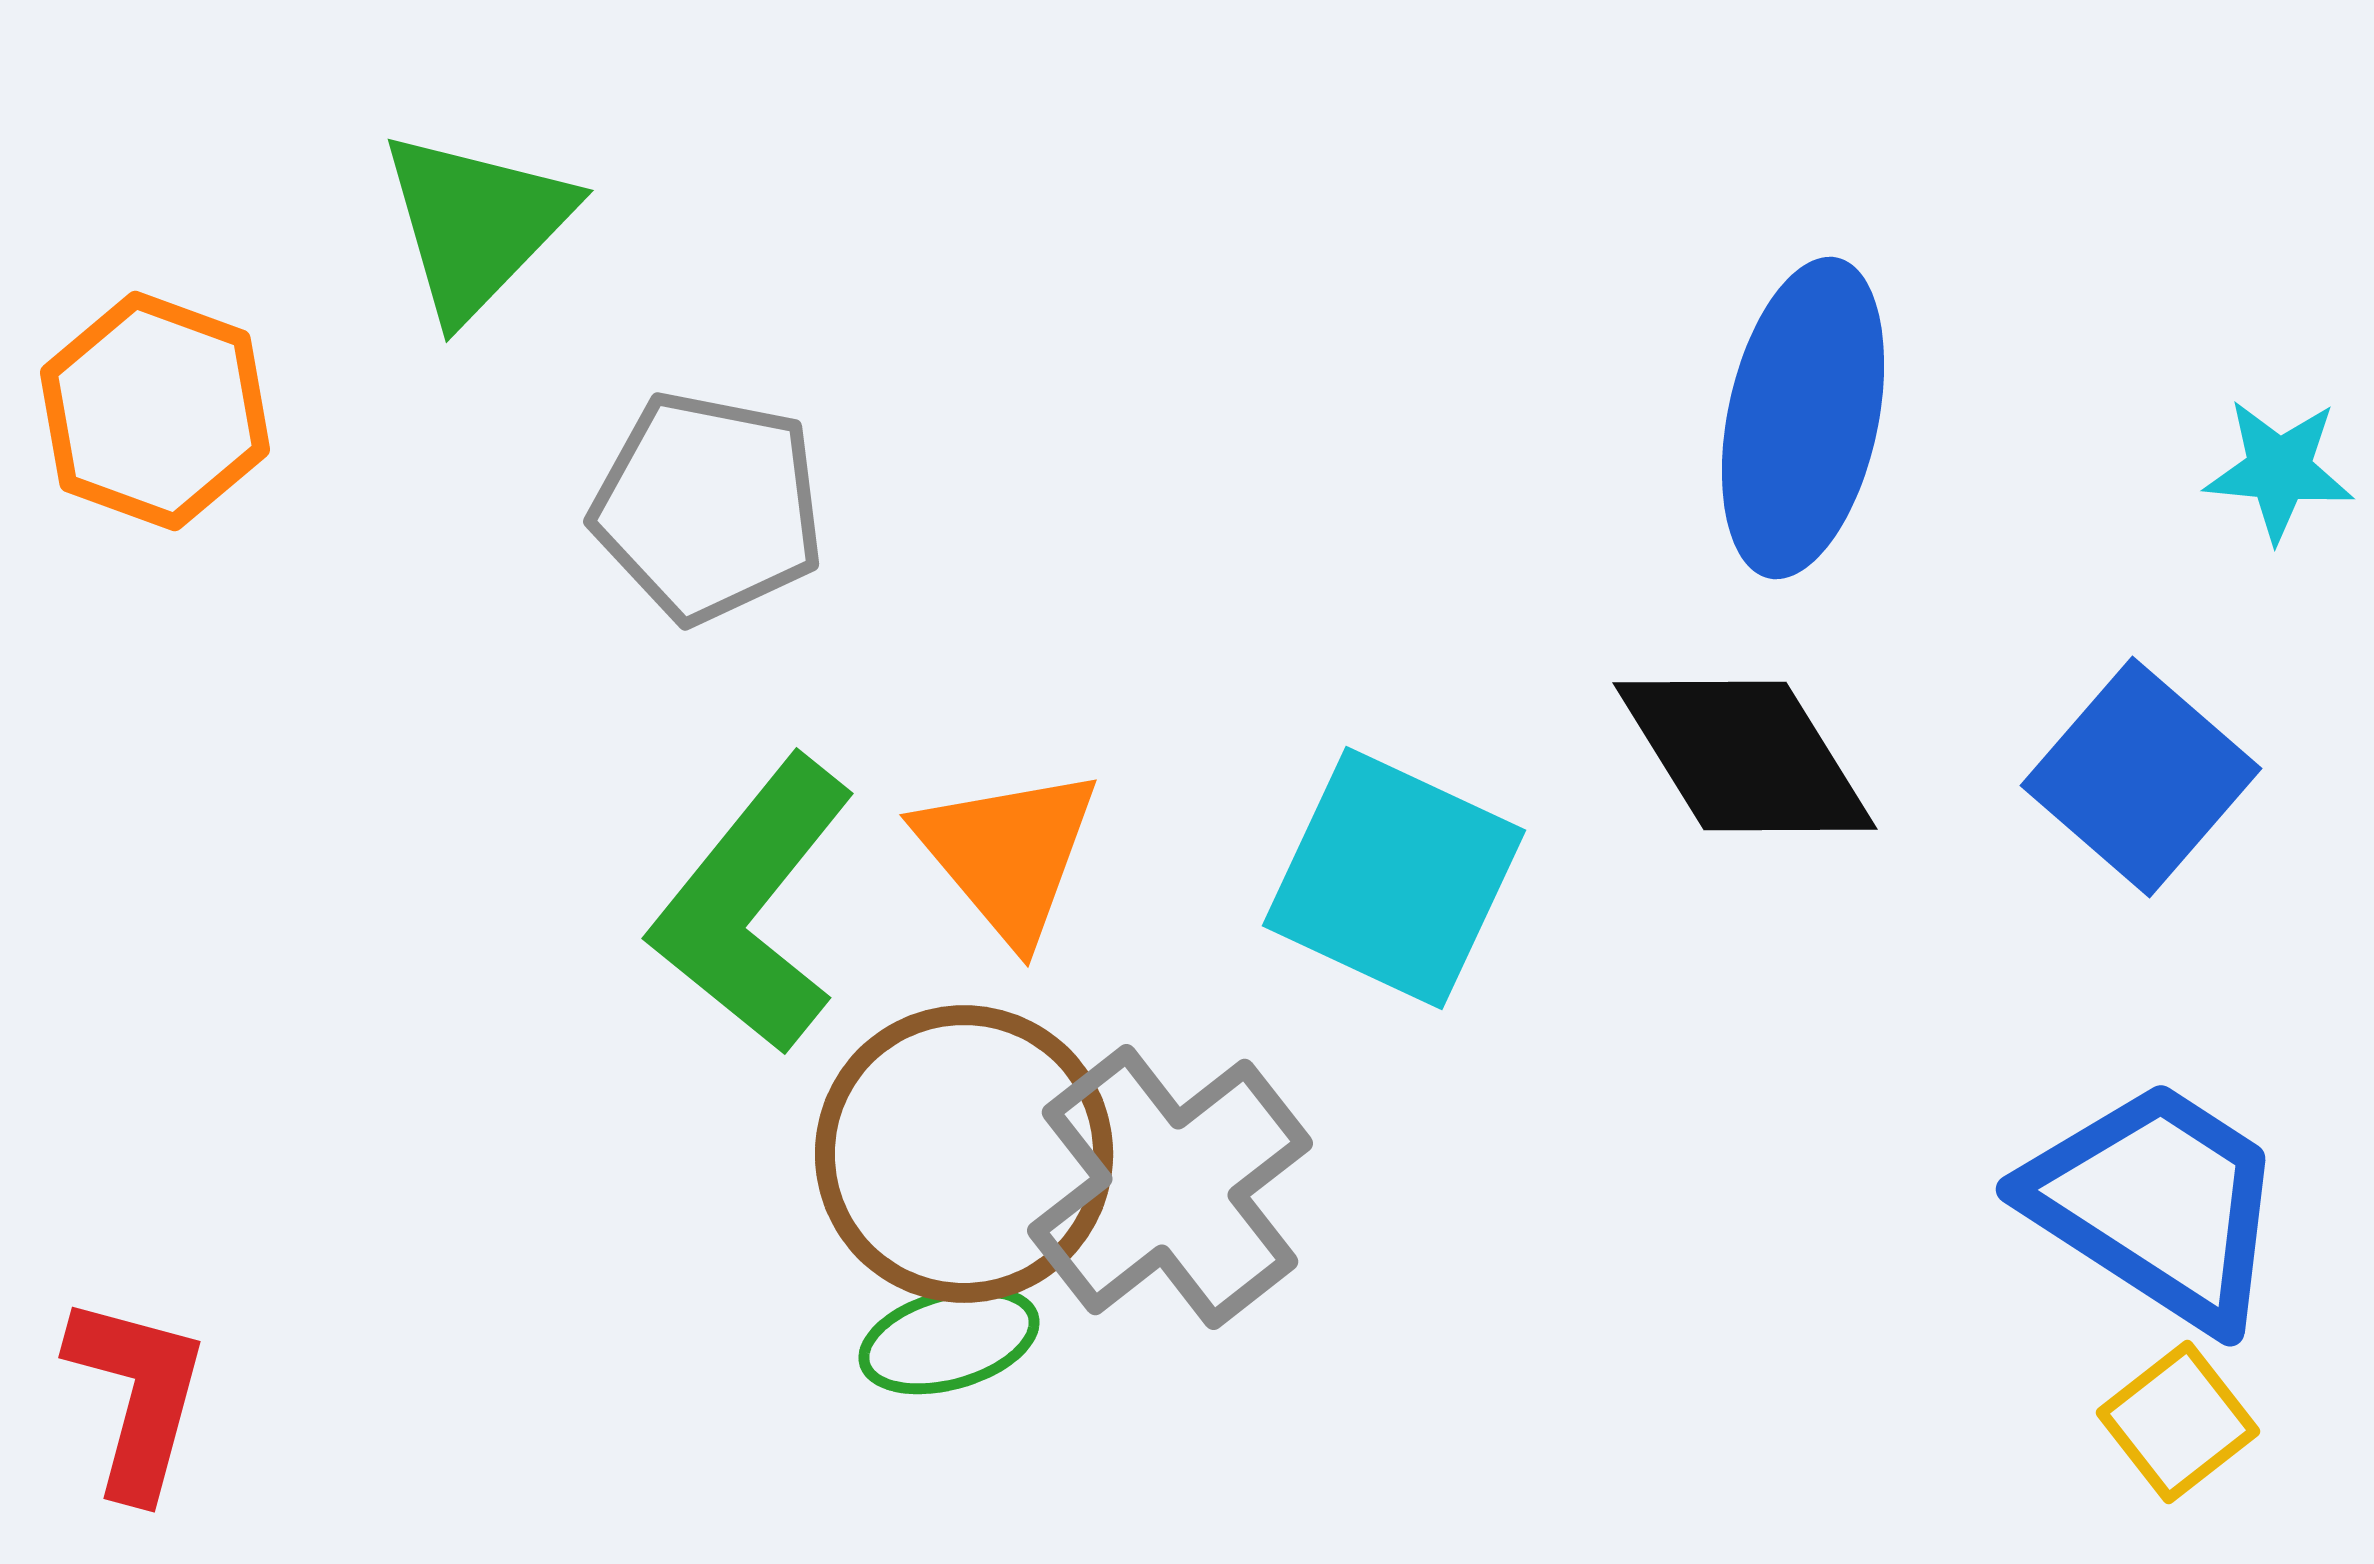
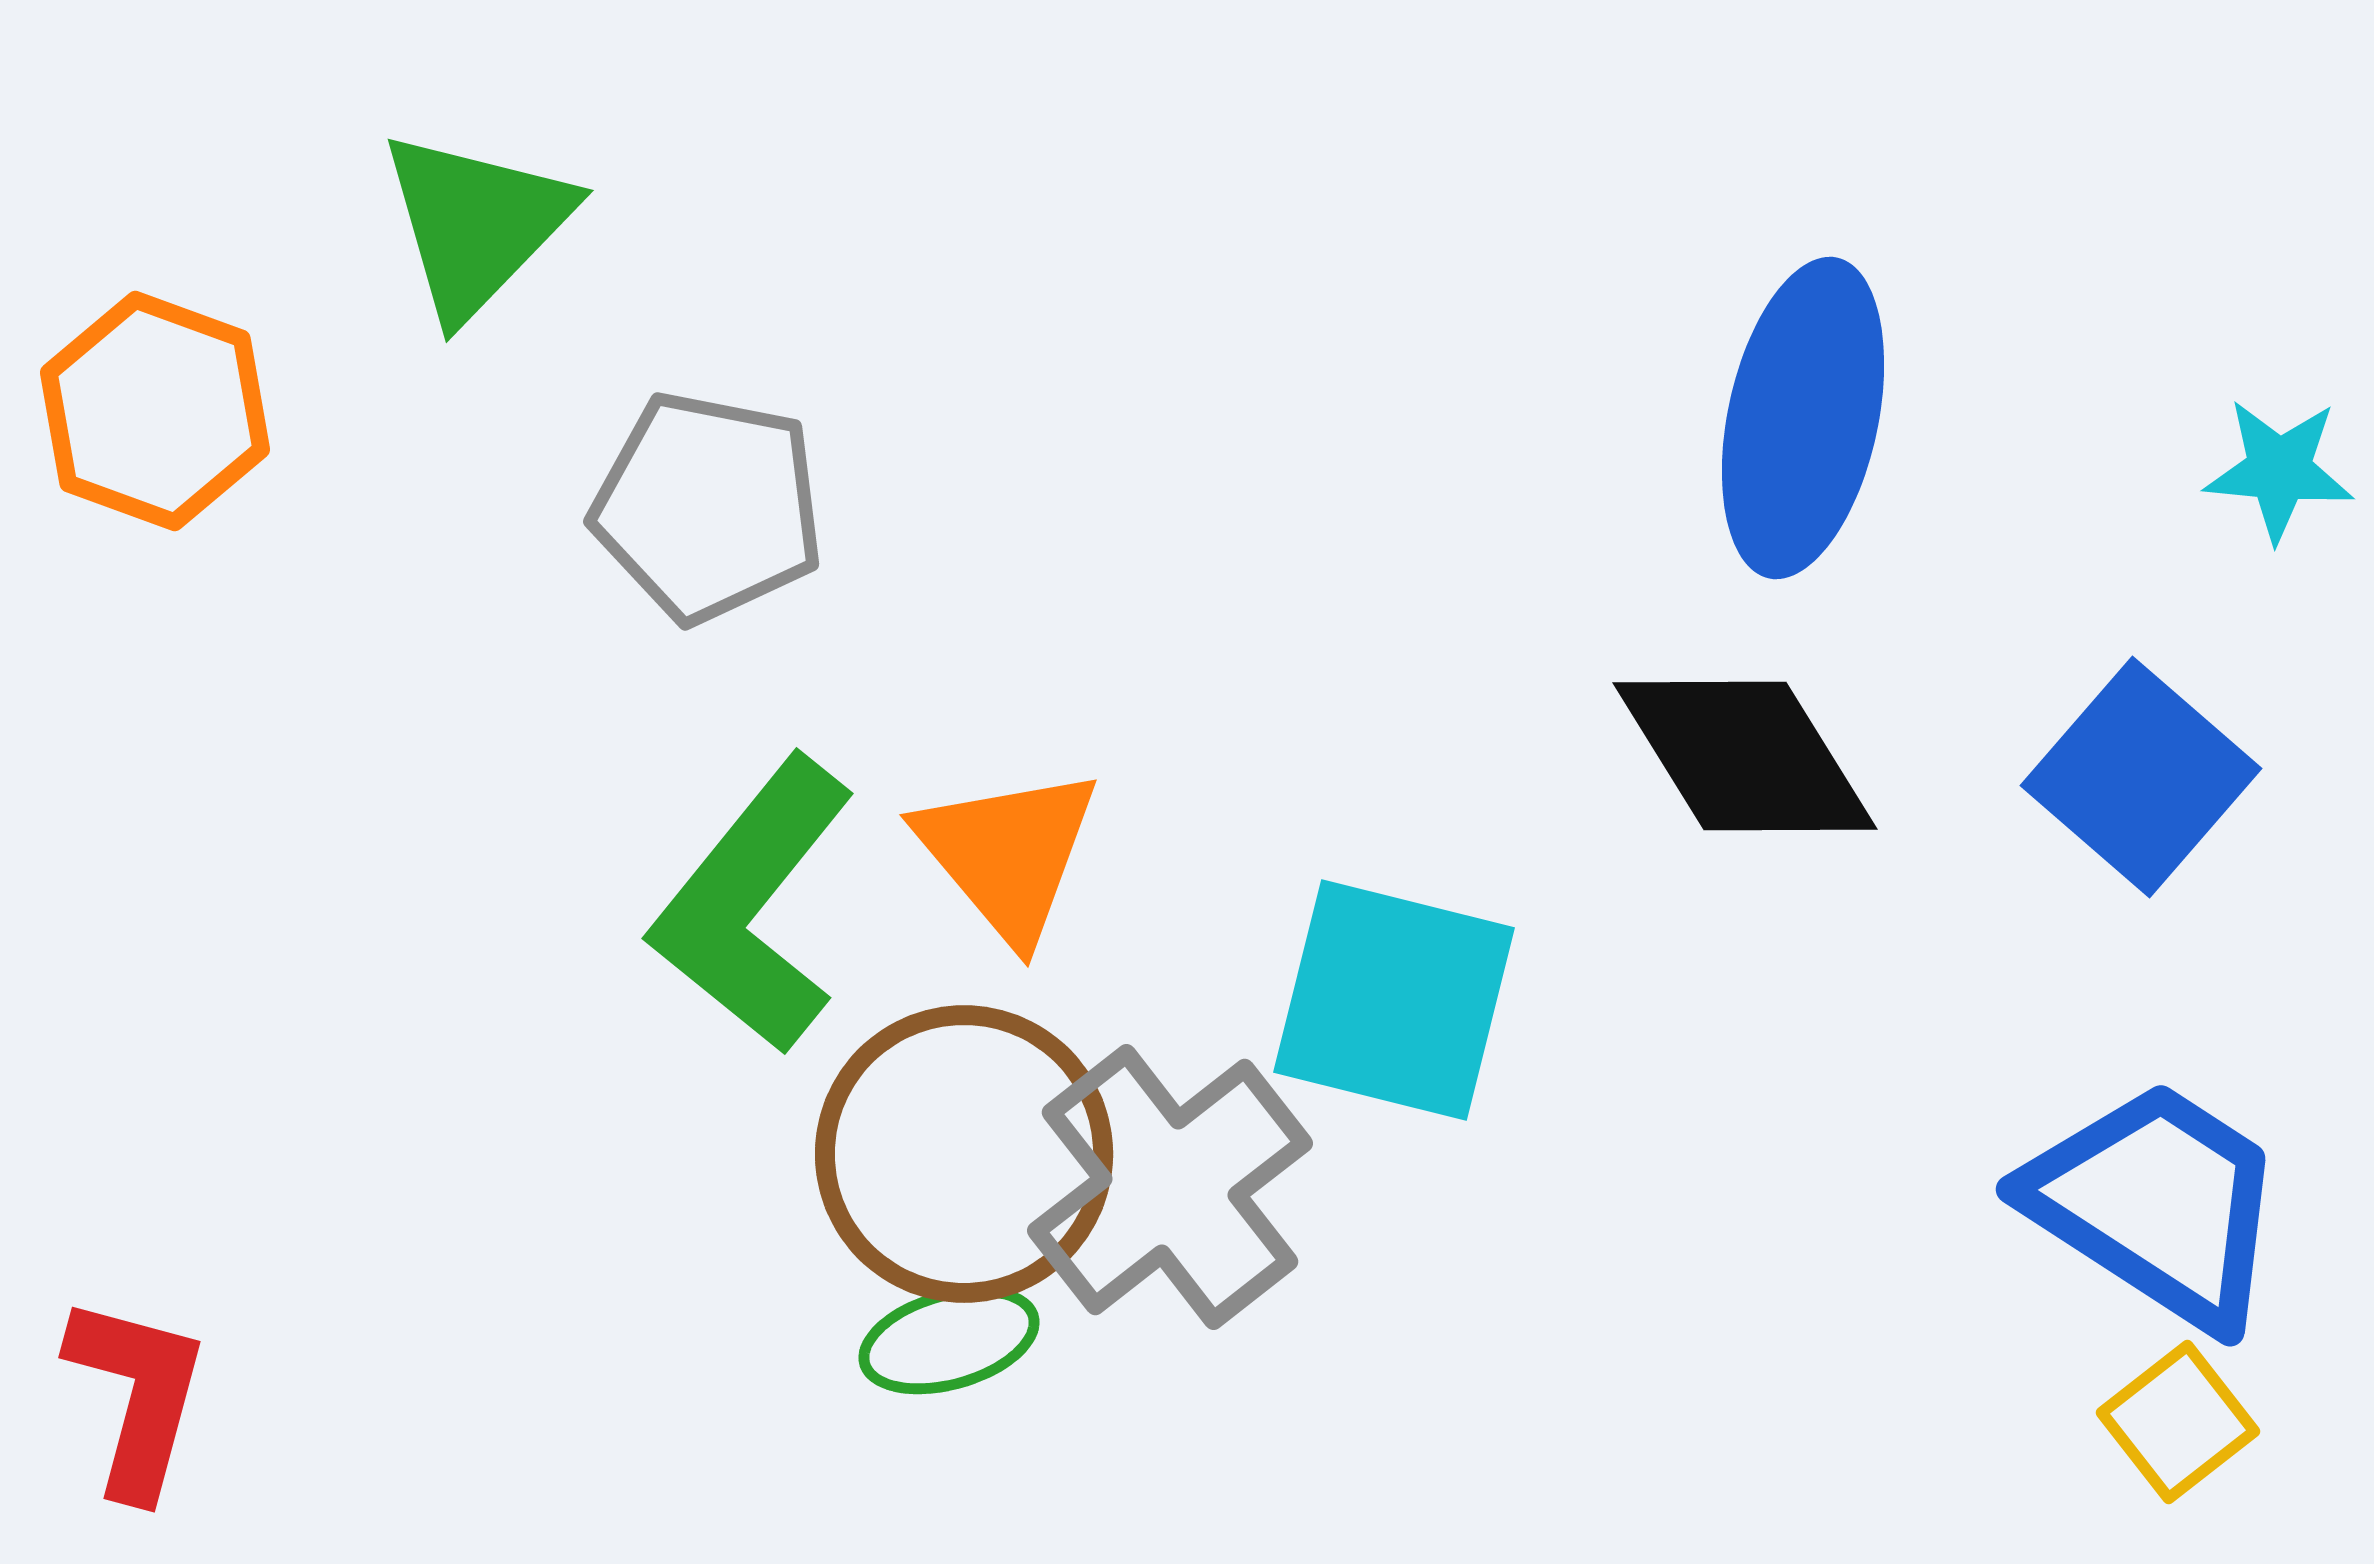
cyan square: moved 122 px down; rotated 11 degrees counterclockwise
